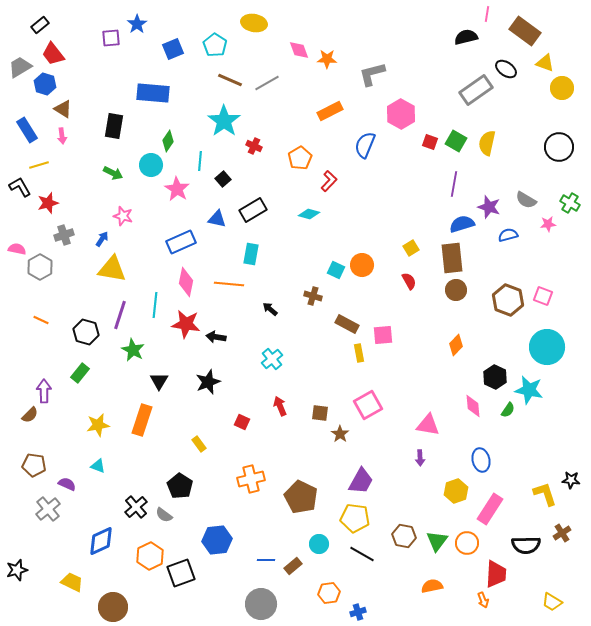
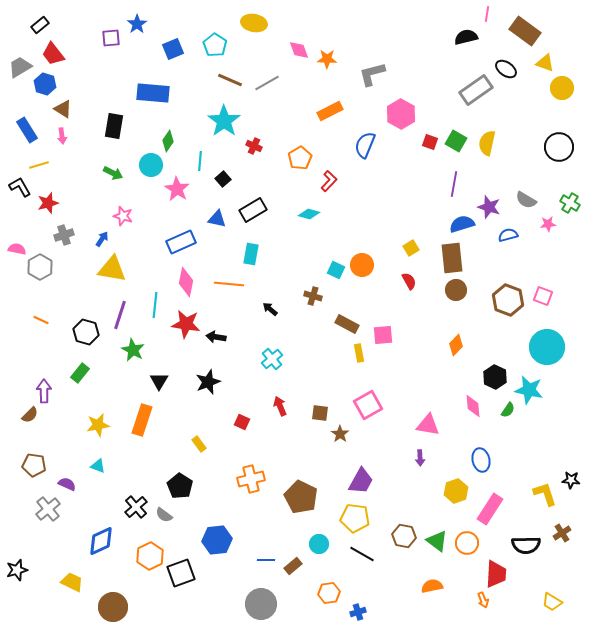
green triangle at (437, 541): rotated 30 degrees counterclockwise
